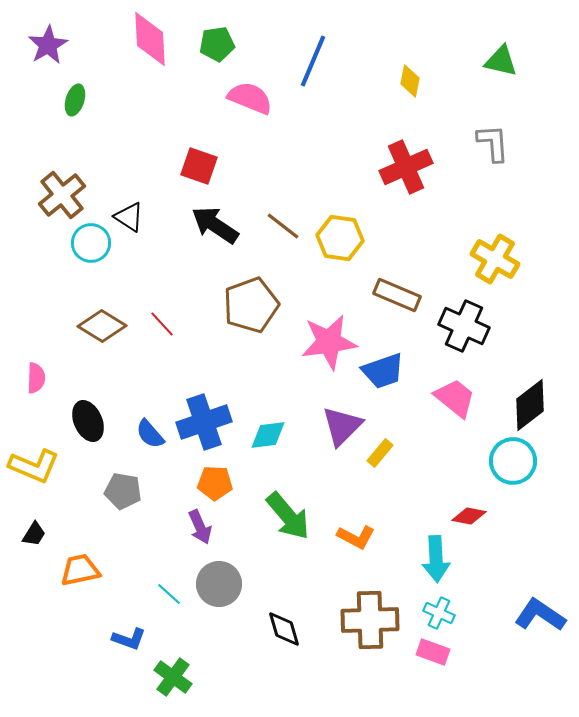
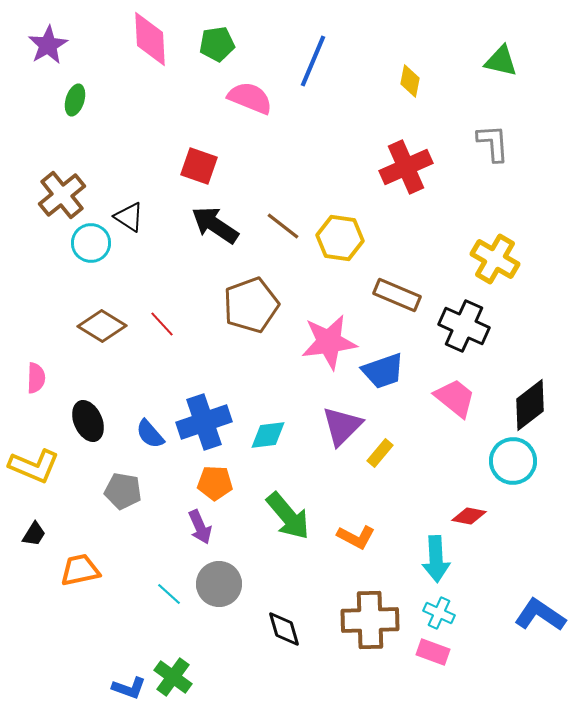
blue L-shape at (129, 639): moved 49 px down
